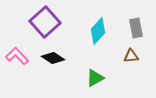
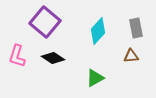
purple square: rotated 8 degrees counterclockwise
pink L-shape: rotated 120 degrees counterclockwise
